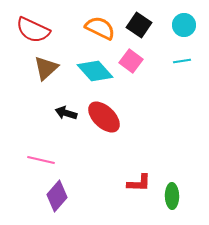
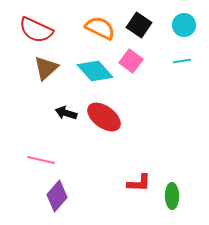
red semicircle: moved 3 px right
red ellipse: rotated 8 degrees counterclockwise
